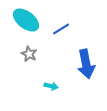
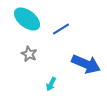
cyan ellipse: moved 1 px right, 1 px up
blue arrow: rotated 56 degrees counterclockwise
cyan arrow: moved 2 px up; rotated 104 degrees clockwise
